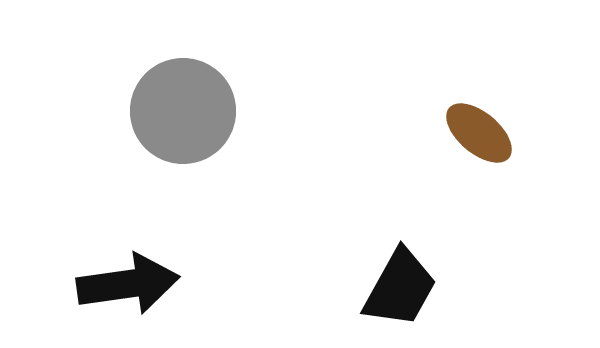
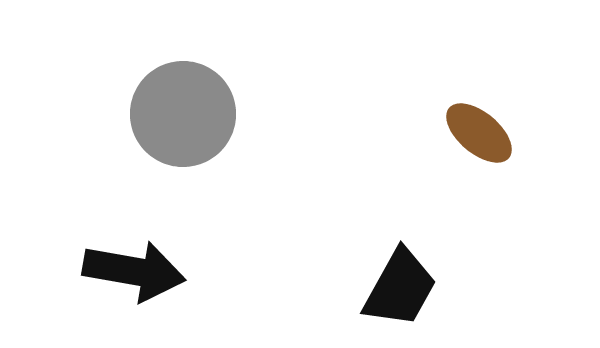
gray circle: moved 3 px down
black arrow: moved 6 px right, 13 px up; rotated 18 degrees clockwise
